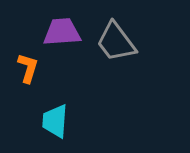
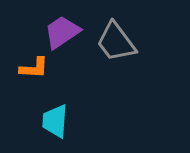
purple trapezoid: rotated 30 degrees counterclockwise
orange L-shape: moved 6 px right; rotated 76 degrees clockwise
